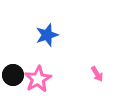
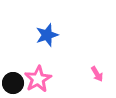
black circle: moved 8 px down
